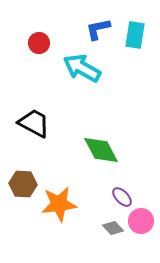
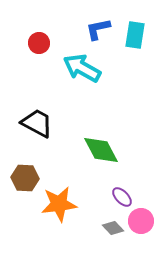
black trapezoid: moved 3 px right
brown hexagon: moved 2 px right, 6 px up
